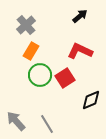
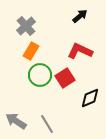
gray cross: moved 1 px down
black diamond: moved 1 px left, 2 px up
gray arrow: rotated 15 degrees counterclockwise
